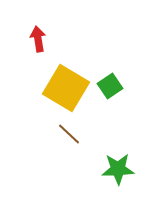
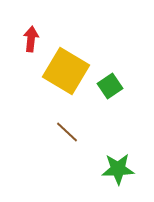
red arrow: moved 7 px left; rotated 15 degrees clockwise
yellow square: moved 17 px up
brown line: moved 2 px left, 2 px up
